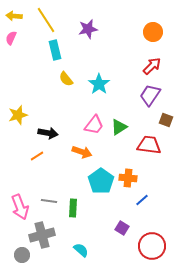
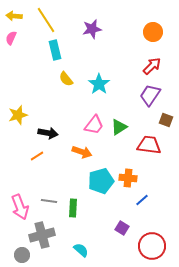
purple star: moved 4 px right
cyan pentagon: rotated 20 degrees clockwise
